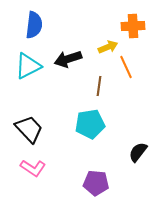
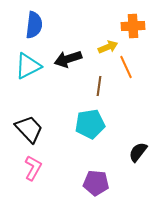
pink L-shape: rotated 95 degrees counterclockwise
